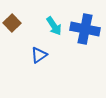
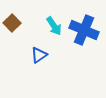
blue cross: moved 1 px left, 1 px down; rotated 12 degrees clockwise
